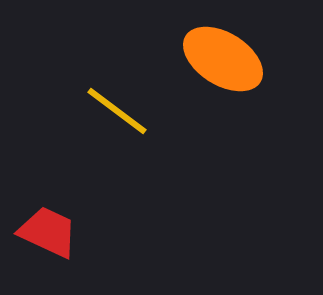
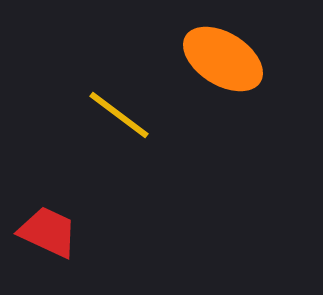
yellow line: moved 2 px right, 4 px down
